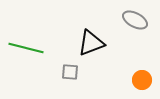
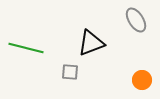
gray ellipse: moved 1 px right; rotated 30 degrees clockwise
